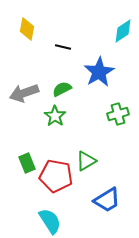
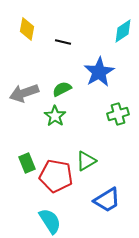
black line: moved 5 px up
